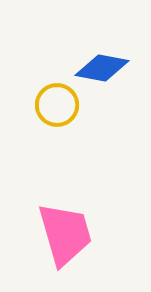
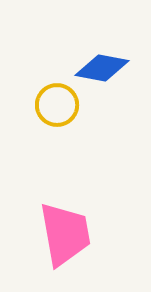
pink trapezoid: rotated 6 degrees clockwise
